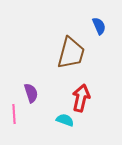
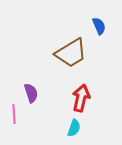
brown trapezoid: rotated 44 degrees clockwise
cyan semicircle: moved 9 px right, 8 px down; rotated 90 degrees clockwise
